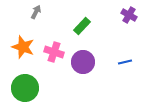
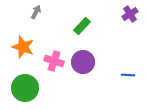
purple cross: moved 1 px right, 1 px up; rotated 28 degrees clockwise
pink cross: moved 9 px down
blue line: moved 3 px right, 13 px down; rotated 16 degrees clockwise
